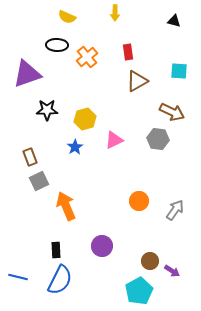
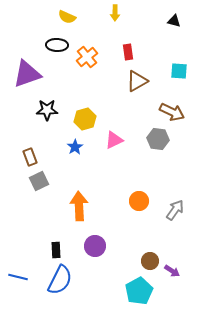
orange arrow: moved 13 px right; rotated 20 degrees clockwise
purple circle: moved 7 px left
